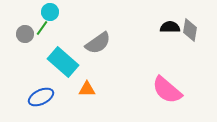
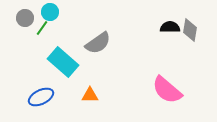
gray circle: moved 16 px up
orange triangle: moved 3 px right, 6 px down
